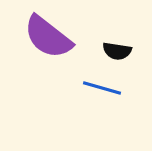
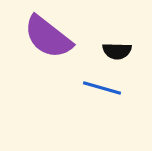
black semicircle: rotated 8 degrees counterclockwise
